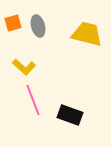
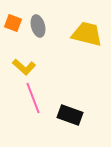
orange square: rotated 36 degrees clockwise
pink line: moved 2 px up
